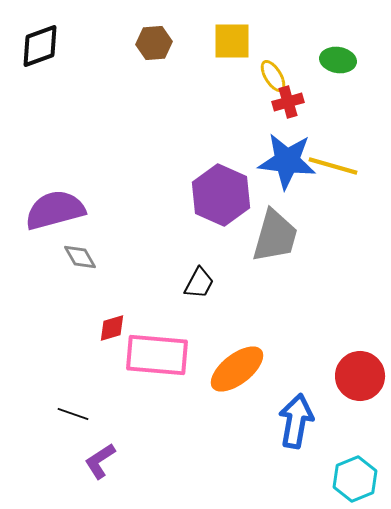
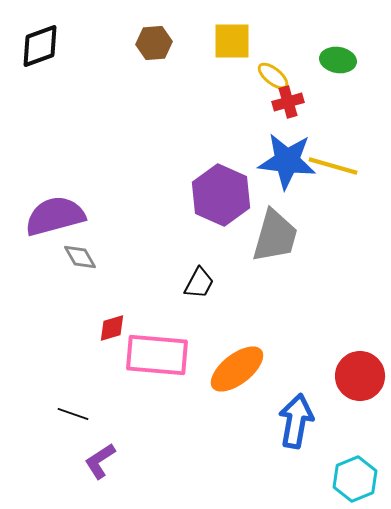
yellow ellipse: rotated 20 degrees counterclockwise
purple semicircle: moved 6 px down
